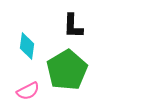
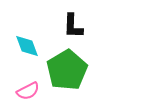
cyan diamond: rotated 28 degrees counterclockwise
